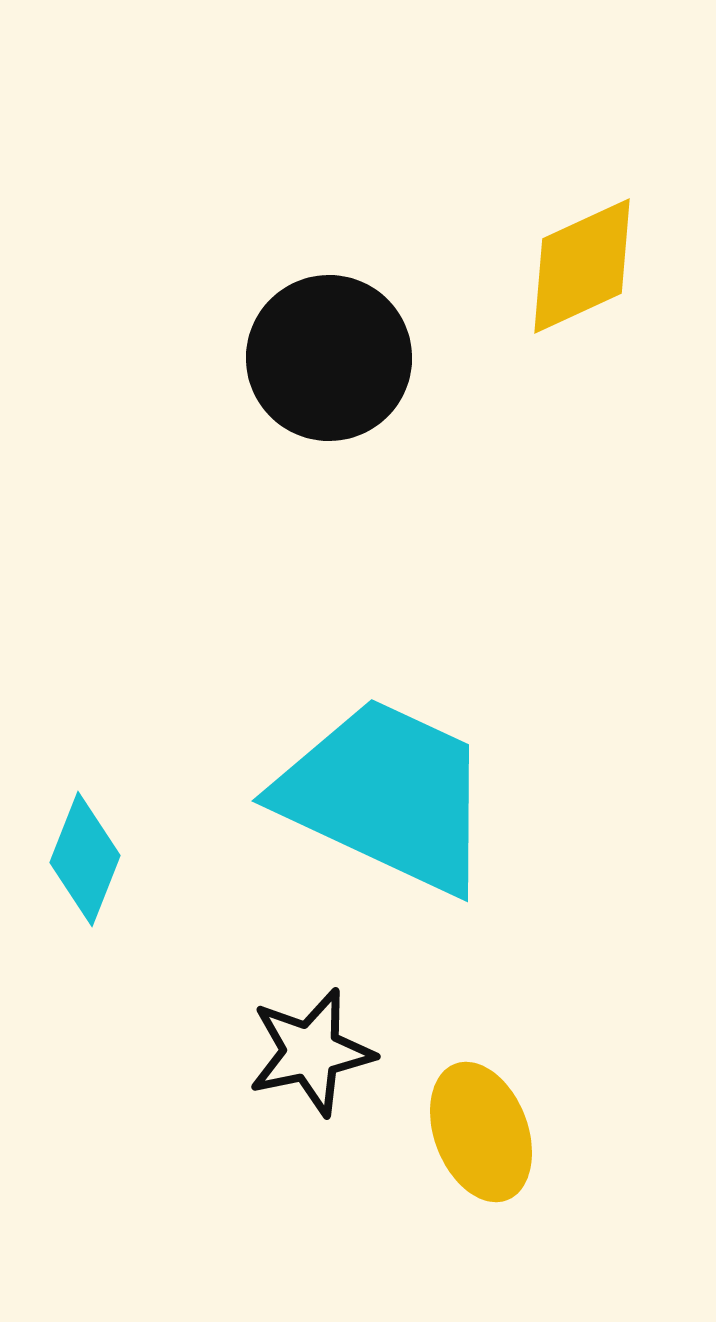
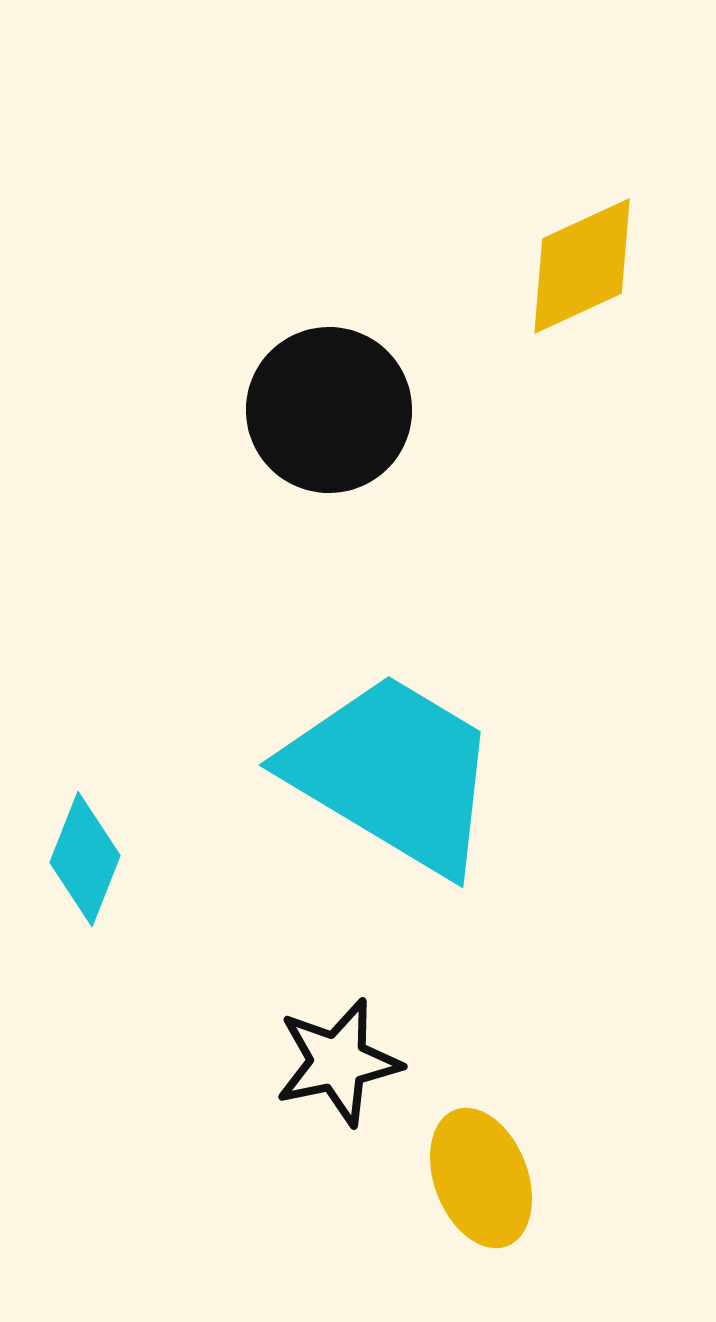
black circle: moved 52 px down
cyan trapezoid: moved 7 px right, 22 px up; rotated 6 degrees clockwise
black star: moved 27 px right, 10 px down
yellow ellipse: moved 46 px down
